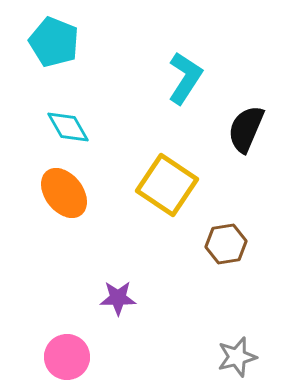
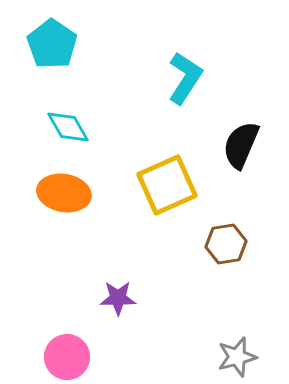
cyan pentagon: moved 2 px left, 2 px down; rotated 12 degrees clockwise
black semicircle: moved 5 px left, 16 px down
yellow square: rotated 32 degrees clockwise
orange ellipse: rotated 42 degrees counterclockwise
